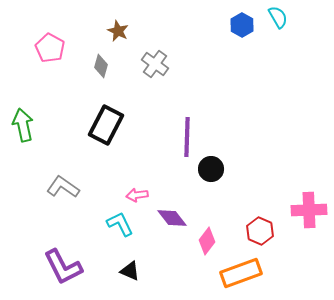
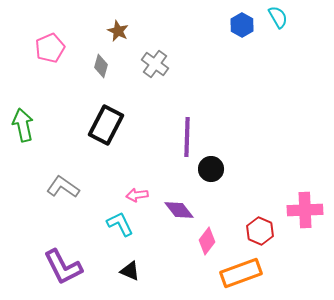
pink pentagon: rotated 20 degrees clockwise
pink cross: moved 4 px left
purple diamond: moved 7 px right, 8 px up
